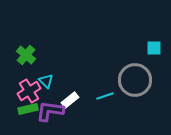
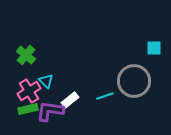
gray circle: moved 1 px left, 1 px down
